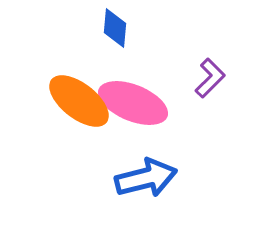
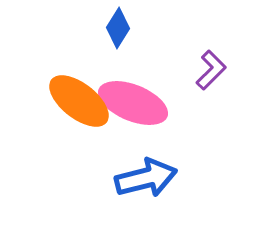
blue diamond: moved 3 px right; rotated 27 degrees clockwise
purple L-shape: moved 1 px right, 8 px up
